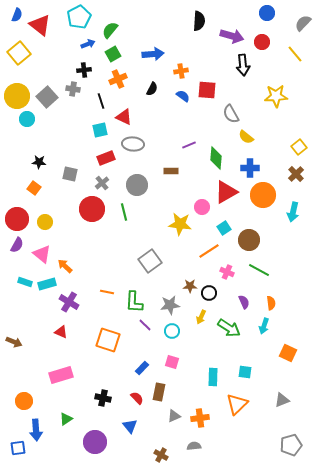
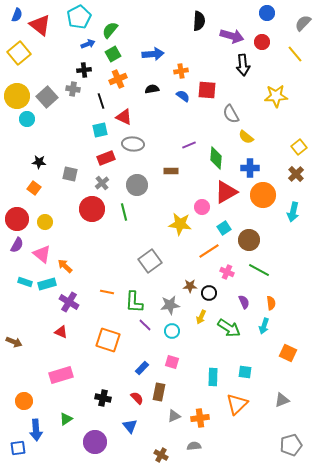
black semicircle at (152, 89): rotated 128 degrees counterclockwise
